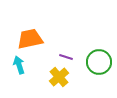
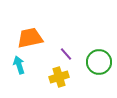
orange trapezoid: moved 1 px up
purple line: moved 3 px up; rotated 32 degrees clockwise
yellow cross: rotated 24 degrees clockwise
